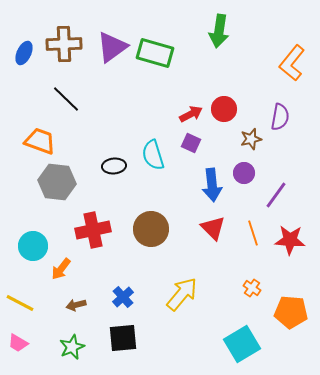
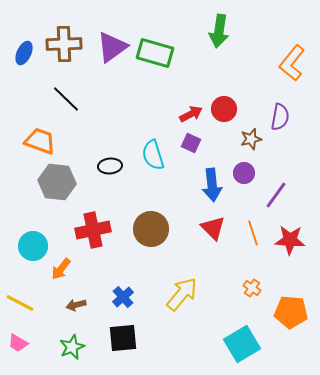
black ellipse: moved 4 px left
